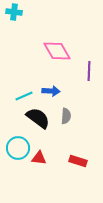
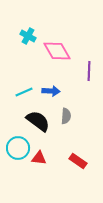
cyan cross: moved 14 px right, 24 px down; rotated 21 degrees clockwise
cyan line: moved 4 px up
black semicircle: moved 3 px down
red rectangle: rotated 18 degrees clockwise
